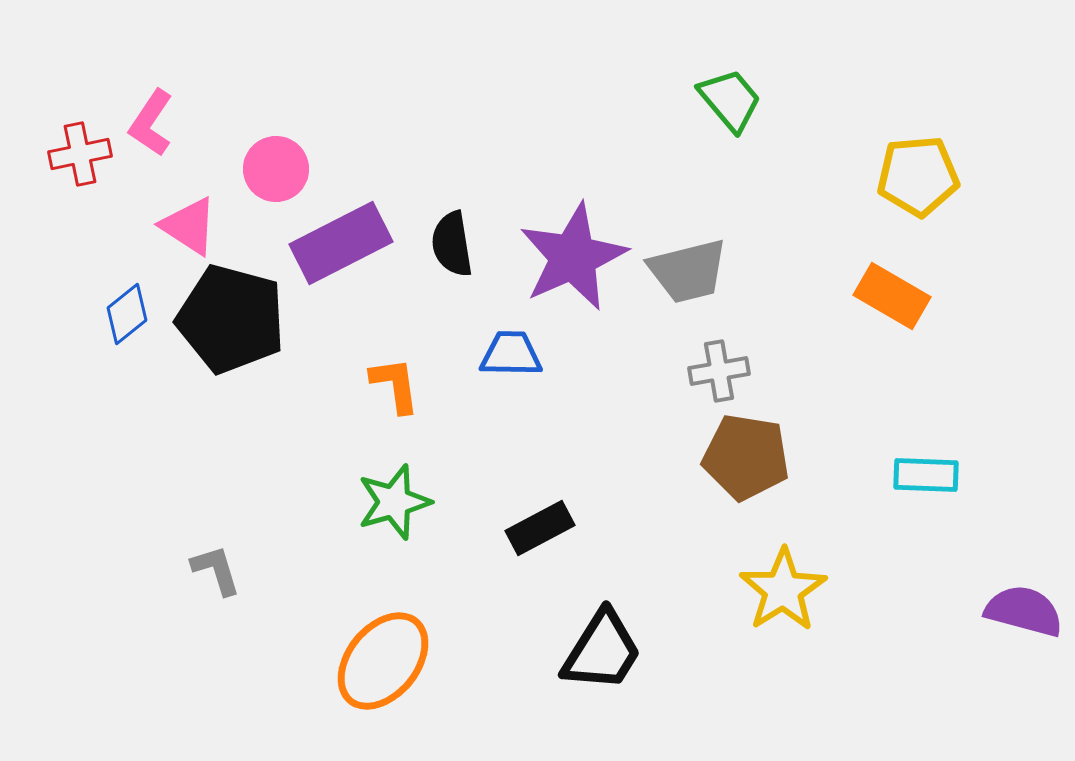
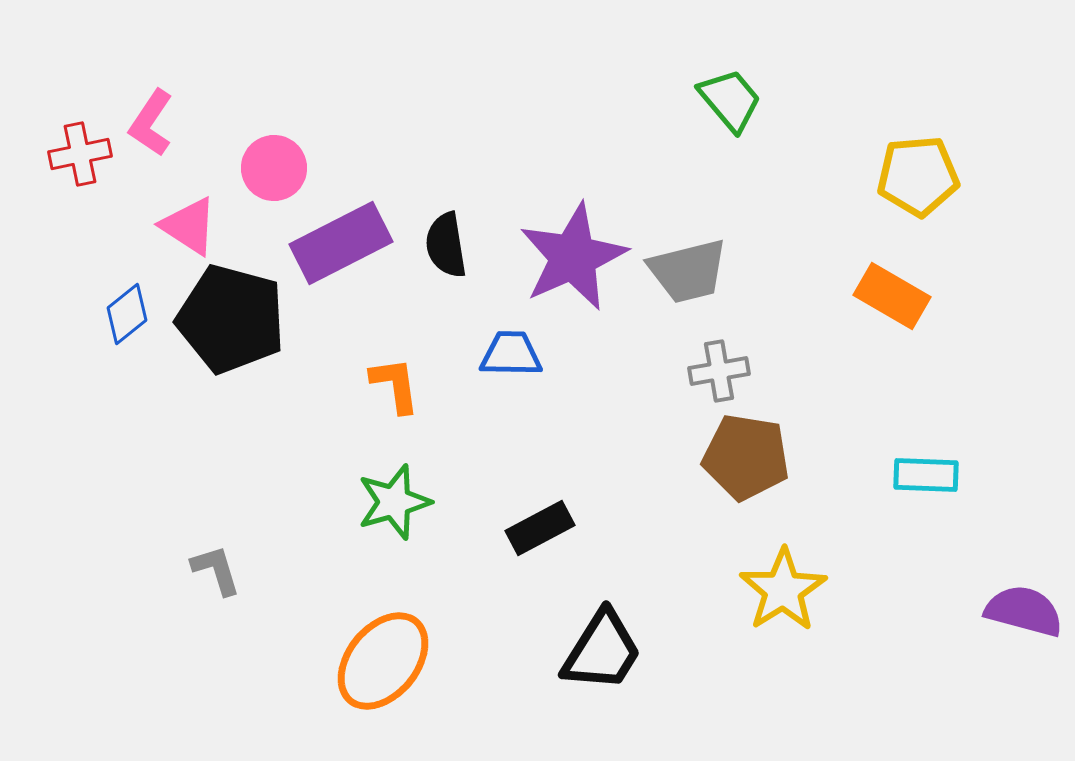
pink circle: moved 2 px left, 1 px up
black semicircle: moved 6 px left, 1 px down
